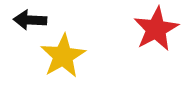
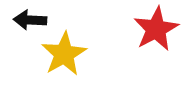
yellow star: moved 1 px right, 2 px up
